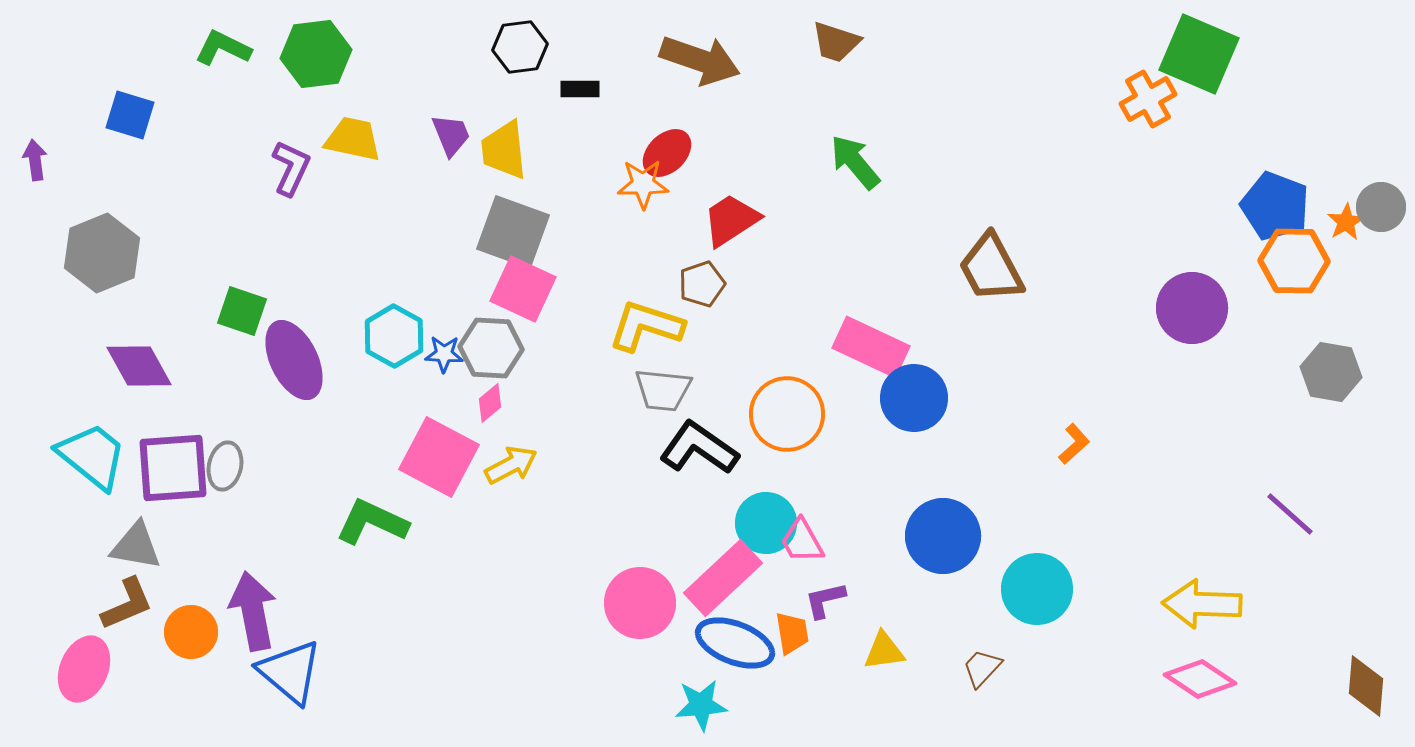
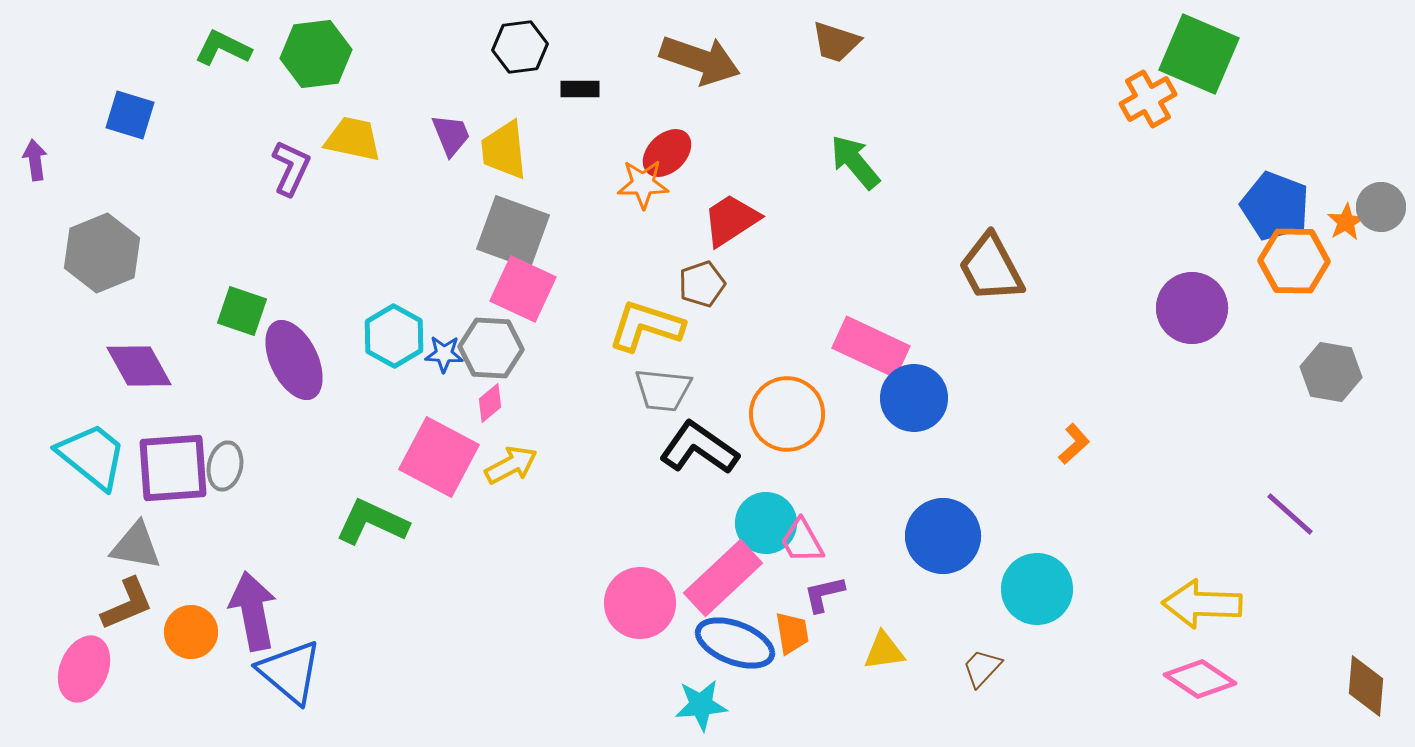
purple L-shape at (825, 600): moved 1 px left, 6 px up
